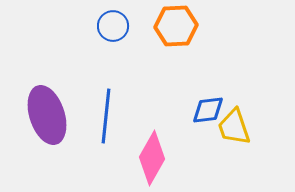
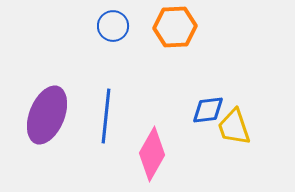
orange hexagon: moved 1 px left, 1 px down
purple ellipse: rotated 40 degrees clockwise
pink diamond: moved 4 px up
